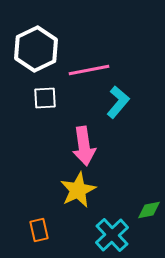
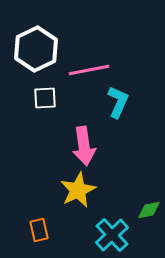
cyan L-shape: rotated 16 degrees counterclockwise
